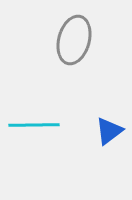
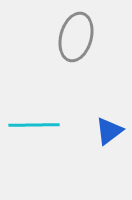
gray ellipse: moved 2 px right, 3 px up
